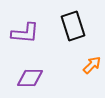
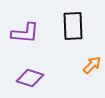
black rectangle: rotated 16 degrees clockwise
purple diamond: rotated 16 degrees clockwise
